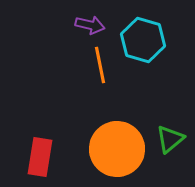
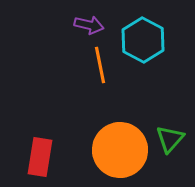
purple arrow: moved 1 px left
cyan hexagon: rotated 12 degrees clockwise
green triangle: rotated 8 degrees counterclockwise
orange circle: moved 3 px right, 1 px down
